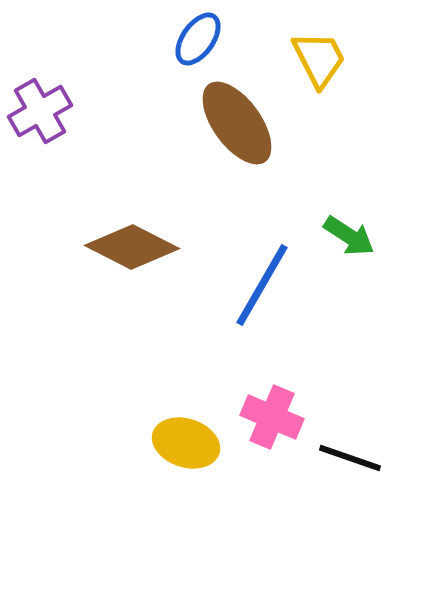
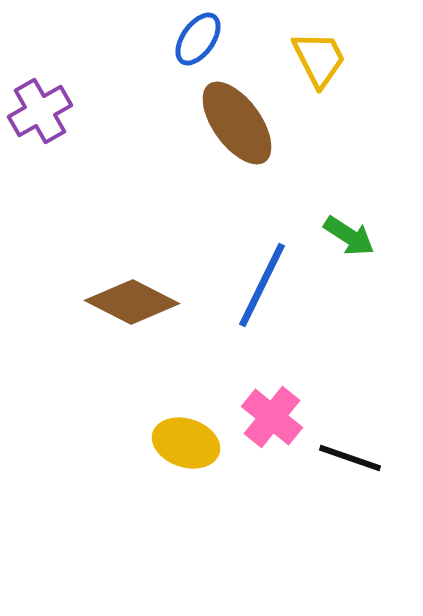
brown diamond: moved 55 px down
blue line: rotated 4 degrees counterclockwise
pink cross: rotated 16 degrees clockwise
